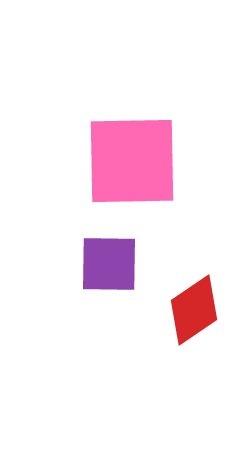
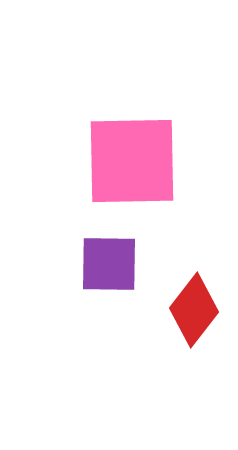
red diamond: rotated 18 degrees counterclockwise
